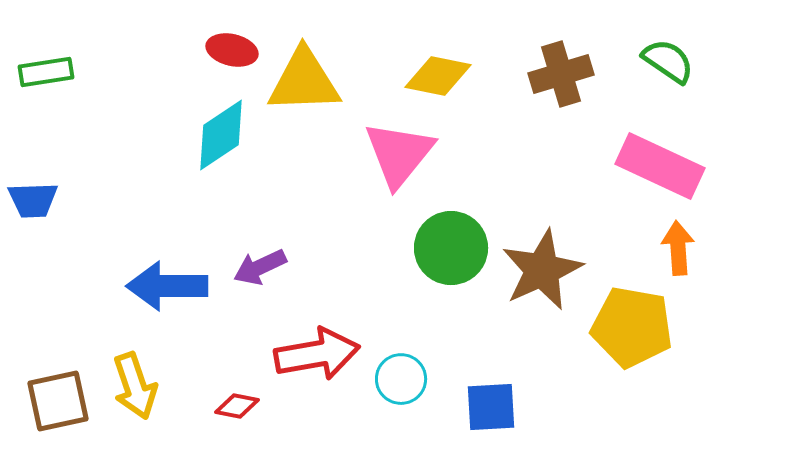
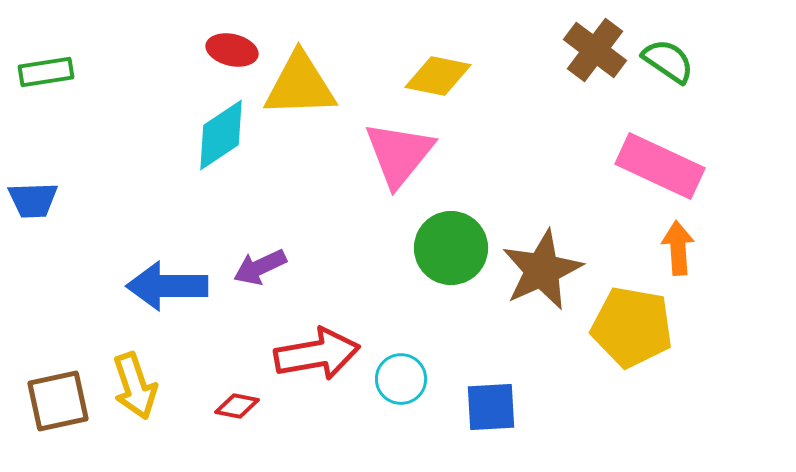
brown cross: moved 34 px right, 24 px up; rotated 36 degrees counterclockwise
yellow triangle: moved 4 px left, 4 px down
